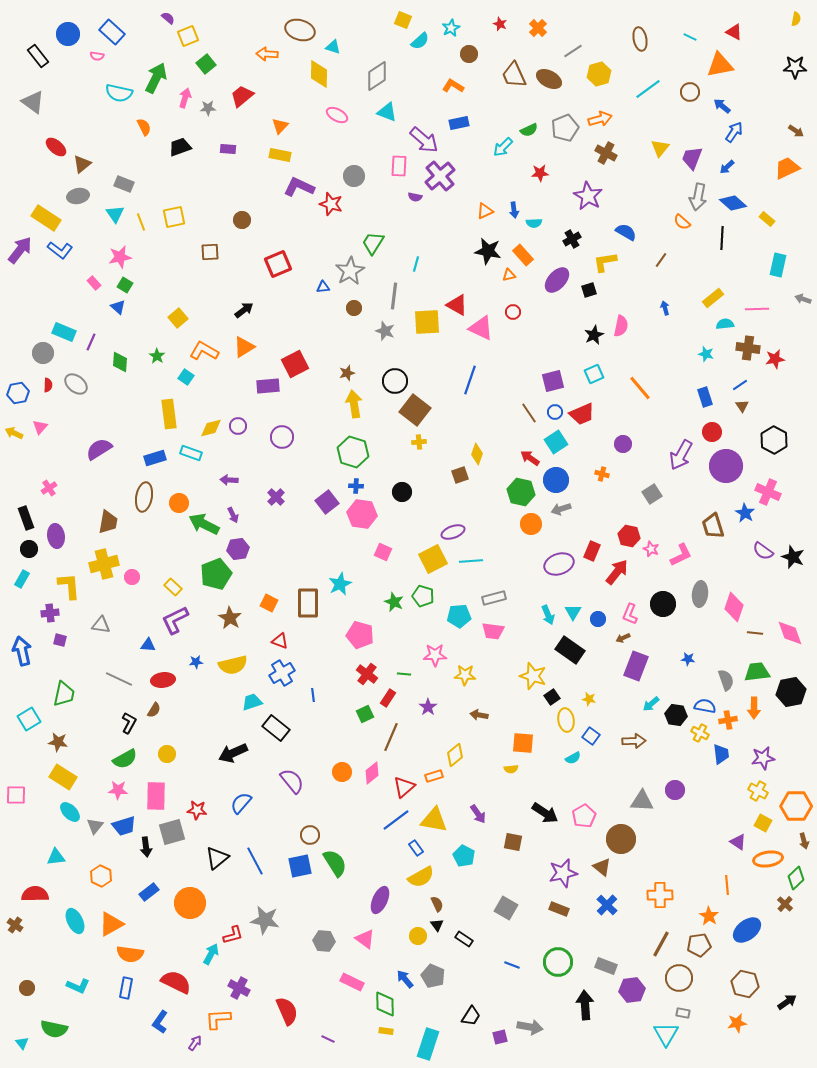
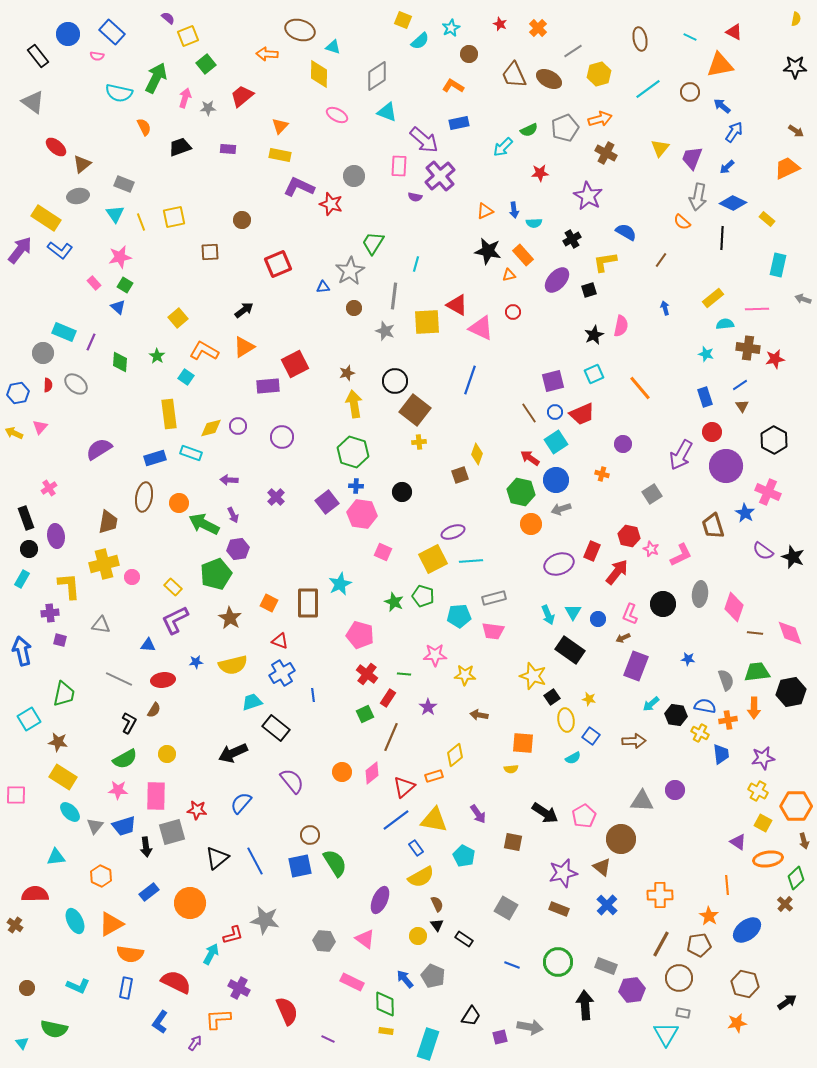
blue diamond at (733, 203): rotated 16 degrees counterclockwise
